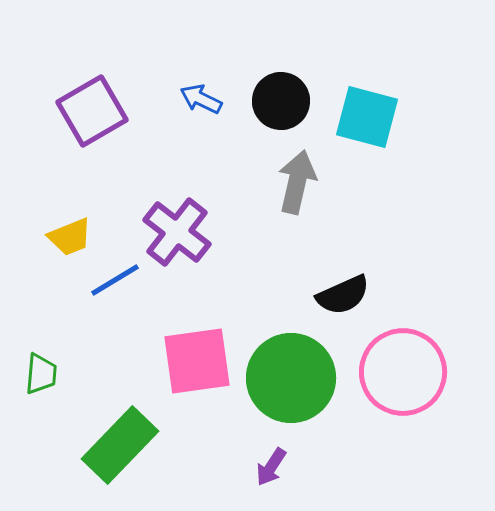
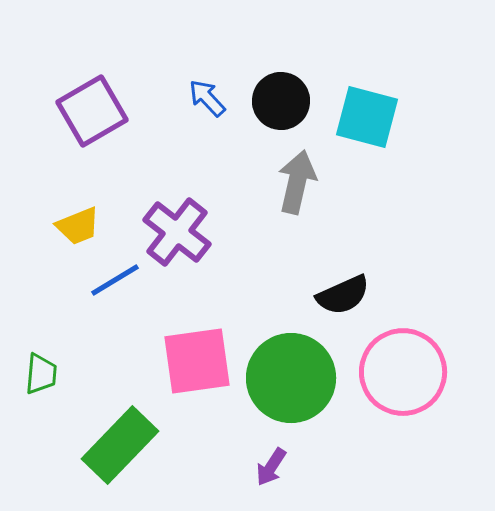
blue arrow: moved 6 px right, 1 px up; rotated 21 degrees clockwise
yellow trapezoid: moved 8 px right, 11 px up
